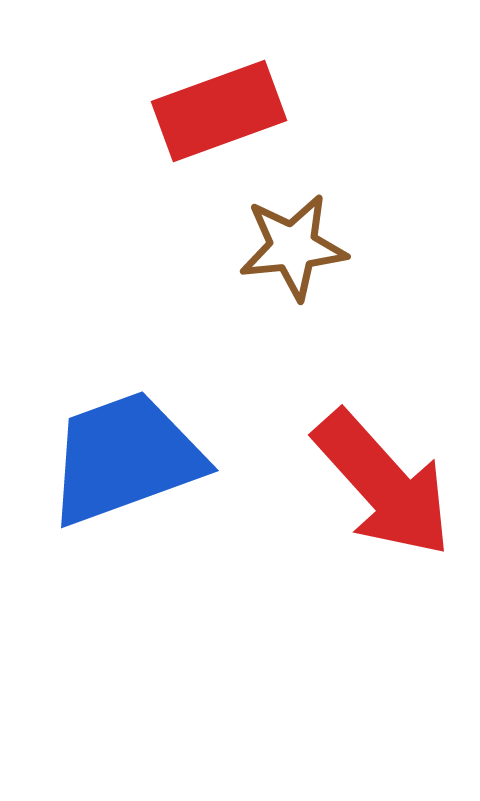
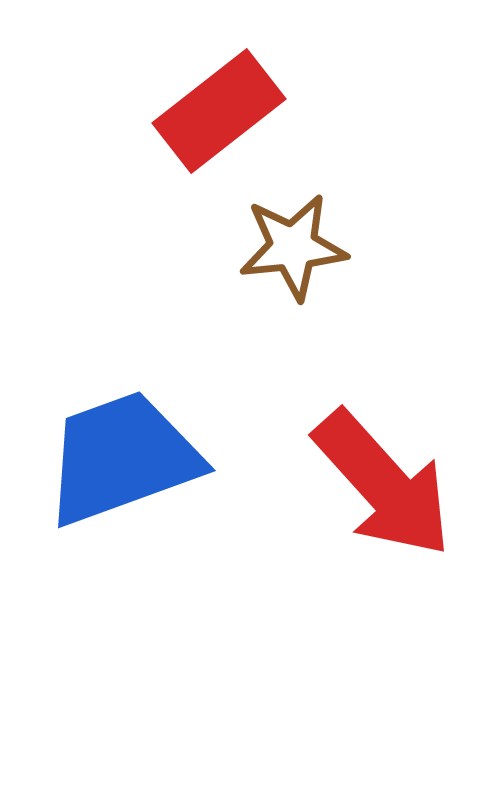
red rectangle: rotated 18 degrees counterclockwise
blue trapezoid: moved 3 px left
